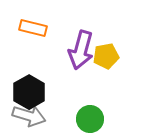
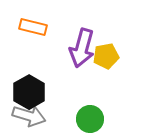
orange rectangle: moved 1 px up
purple arrow: moved 1 px right, 2 px up
